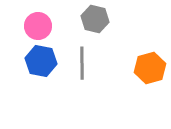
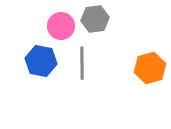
gray hexagon: rotated 20 degrees counterclockwise
pink circle: moved 23 px right
